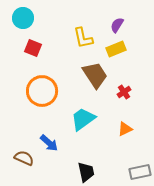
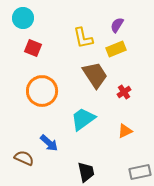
orange triangle: moved 2 px down
